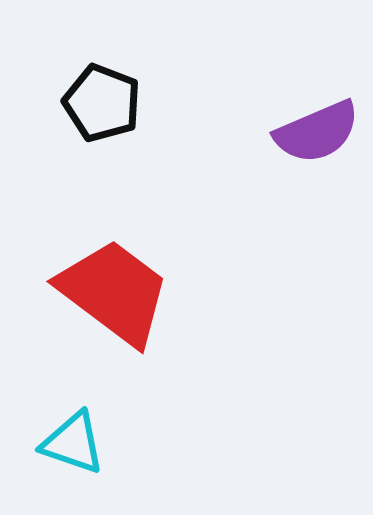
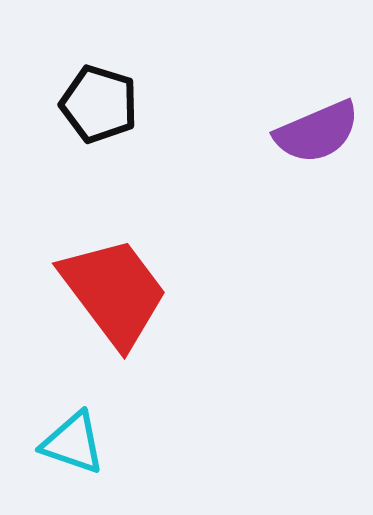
black pentagon: moved 3 px left, 1 px down; rotated 4 degrees counterclockwise
red trapezoid: rotated 16 degrees clockwise
